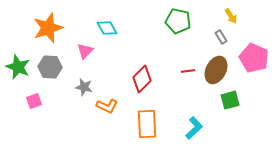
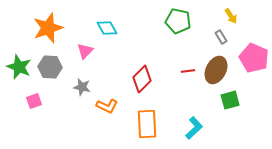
green star: moved 1 px right
gray star: moved 2 px left
